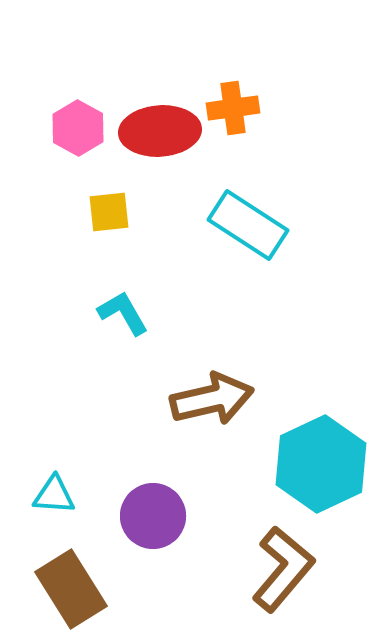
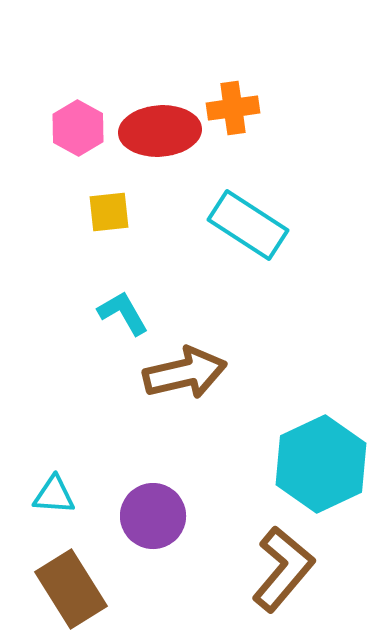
brown arrow: moved 27 px left, 26 px up
